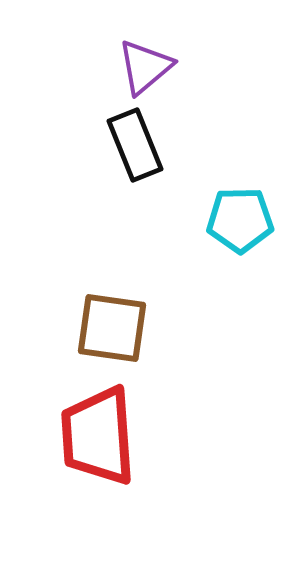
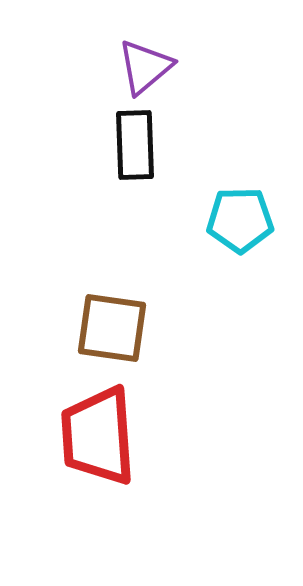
black rectangle: rotated 20 degrees clockwise
